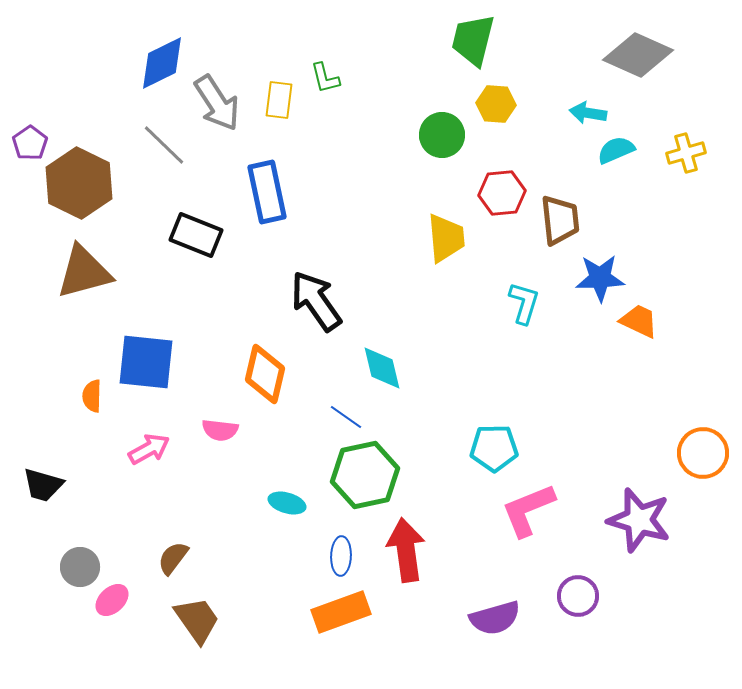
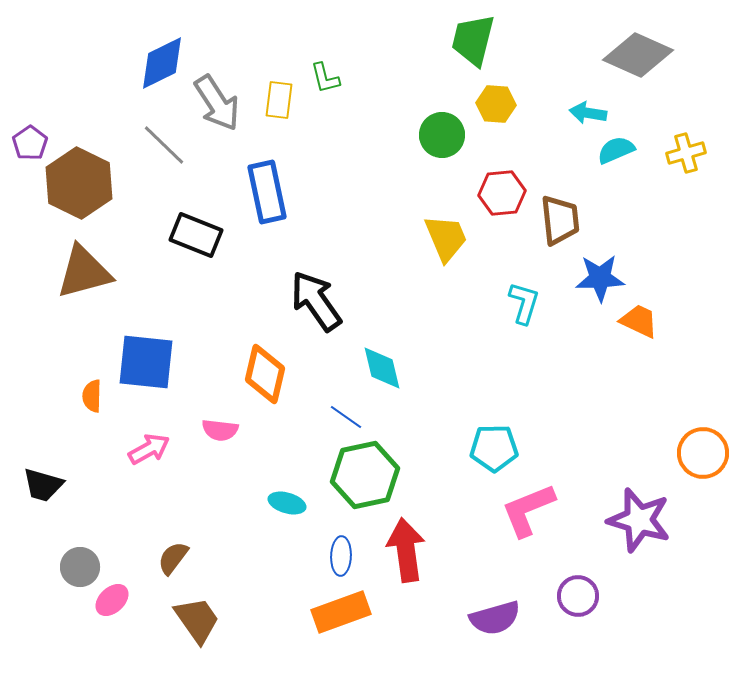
yellow trapezoid at (446, 238): rotated 18 degrees counterclockwise
